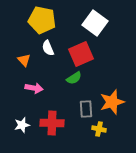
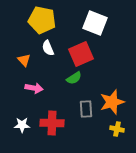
white square: rotated 15 degrees counterclockwise
white star: rotated 14 degrees clockwise
yellow cross: moved 18 px right
